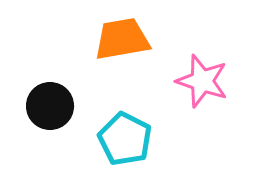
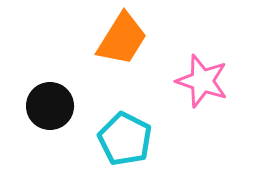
orange trapezoid: rotated 132 degrees clockwise
